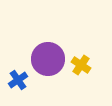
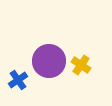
purple circle: moved 1 px right, 2 px down
